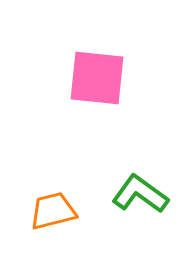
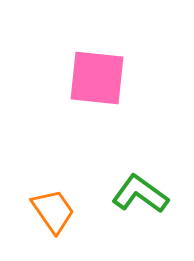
orange trapezoid: rotated 69 degrees clockwise
